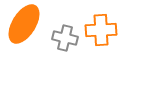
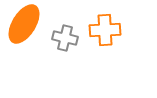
orange cross: moved 4 px right
